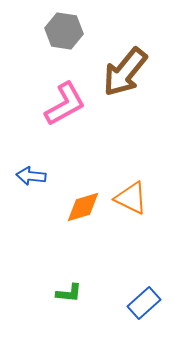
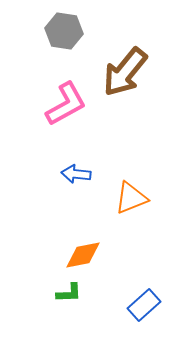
pink L-shape: moved 1 px right
blue arrow: moved 45 px right, 2 px up
orange triangle: rotated 48 degrees counterclockwise
orange diamond: moved 48 px down; rotated 6 degrees clockwise
green L-shape: rotated 8 degrees counterclockwise
blue rectangle: moved 2 px down
